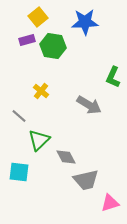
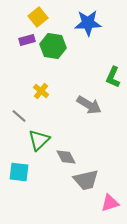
blue star: moved 3 px right, 1 px down
